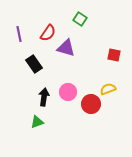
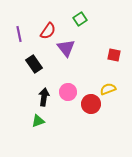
green square: rotated 24 degrees clockwise
red semicircle: moved 2 px up
purple triangle: rotated 36 degrees clockwise
green triangle: moved 1 px right, 1 px up
